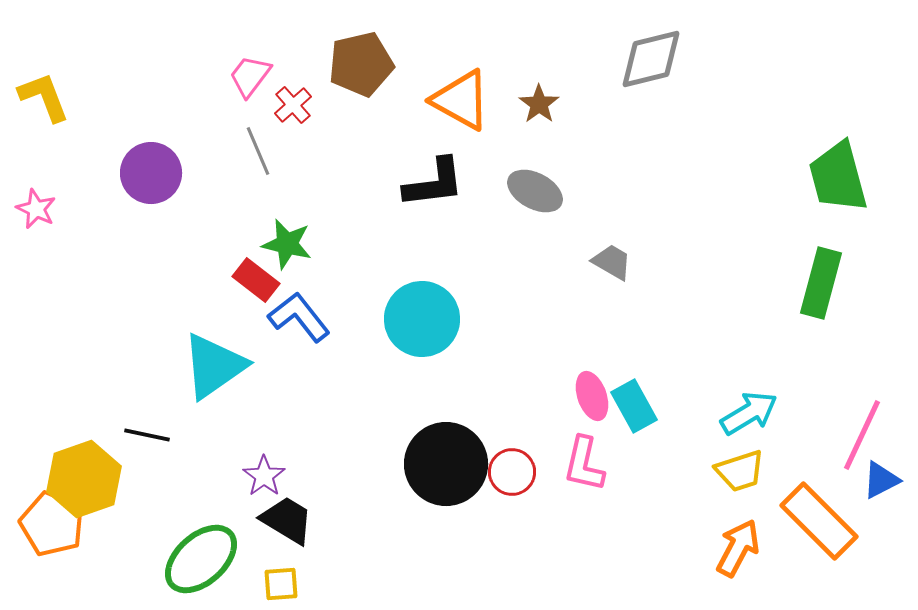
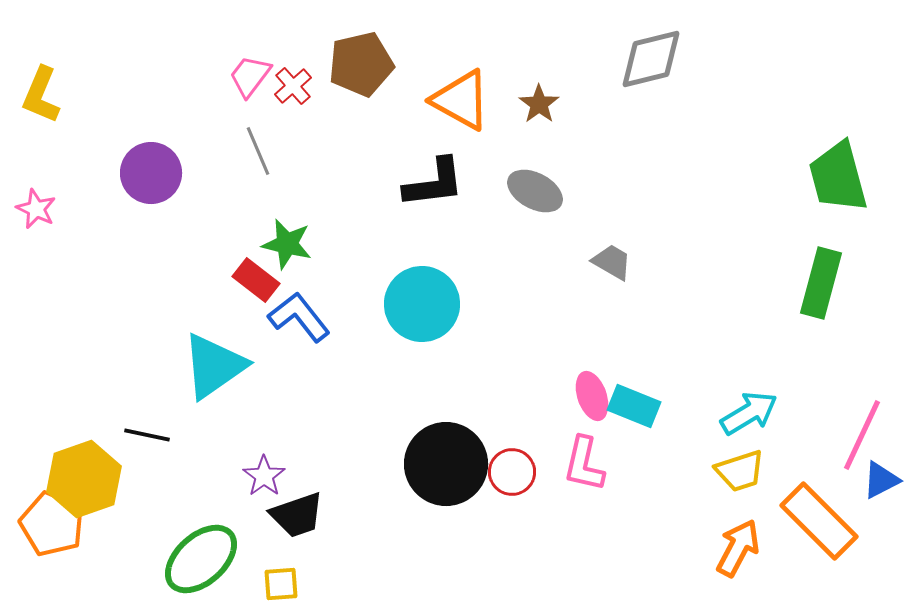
yellow L-shape: moved 3 px left, 2 px up; rotated 136 degrees counterclockwise
red cross: moved 19 px up
cyan circle: moved 15 px up
cyan rectangle: rotated 39 degrees counterclockwise
black trapezoid: moved 10 px right, 5 px up; rotated 130 degrees clockwise
